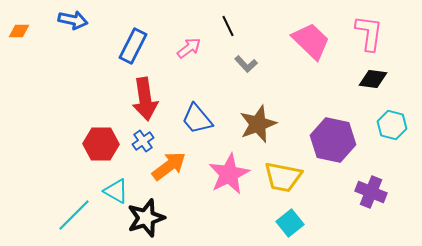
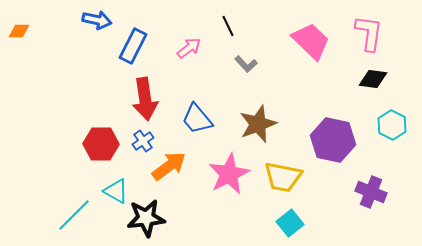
blue arrow: moved 24 px right
cyan hexagon: rotated 12 degrees clockwise
black star: rotated 12 degrees clockwise
